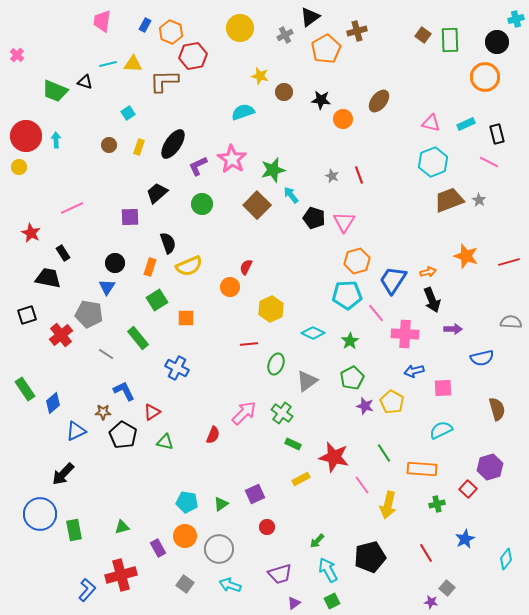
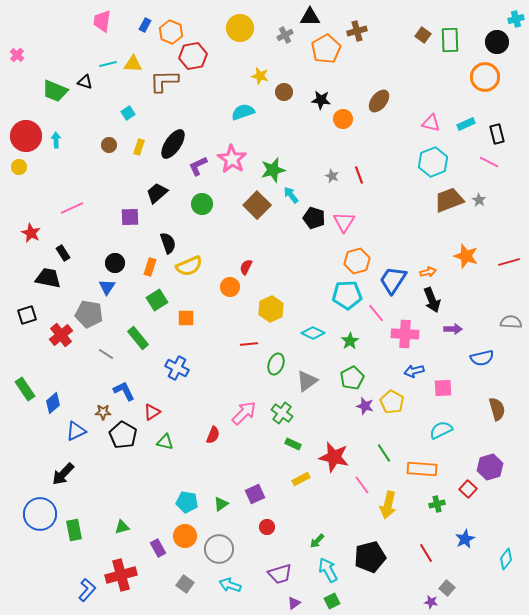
black triangle at (310, 17): rotated 35 degrees clockwise
